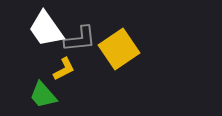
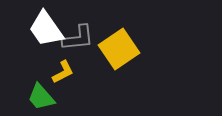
gray L-shape: moved 2 px left, 1 px up
yellow L-shape: moved 1 px left, 3 px down
green trapezoid: moved 2 px left, 2 px down
